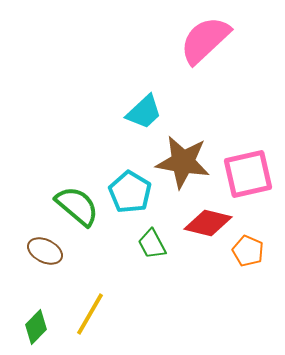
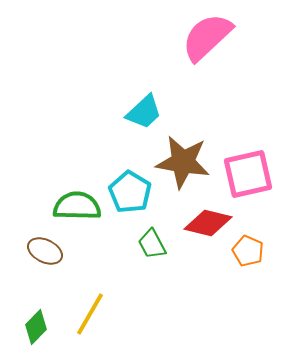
pink semicircle: moved 2 px right, 3 px up
green semicircle: rotated 39 degrees counterclockwise
